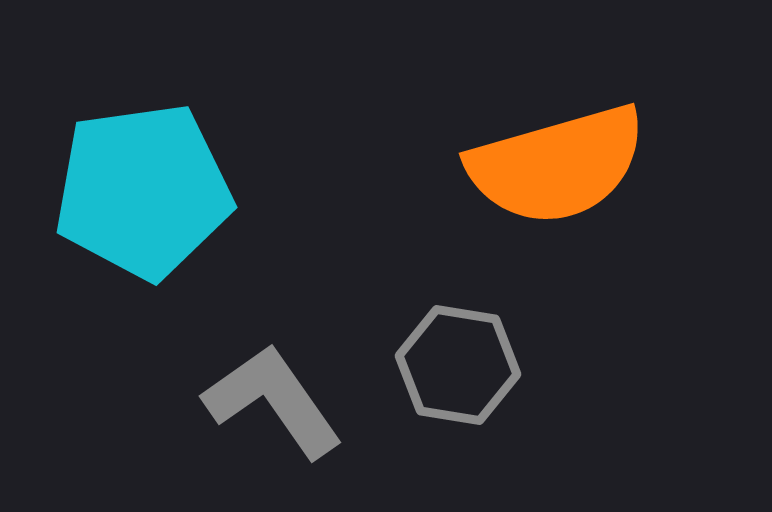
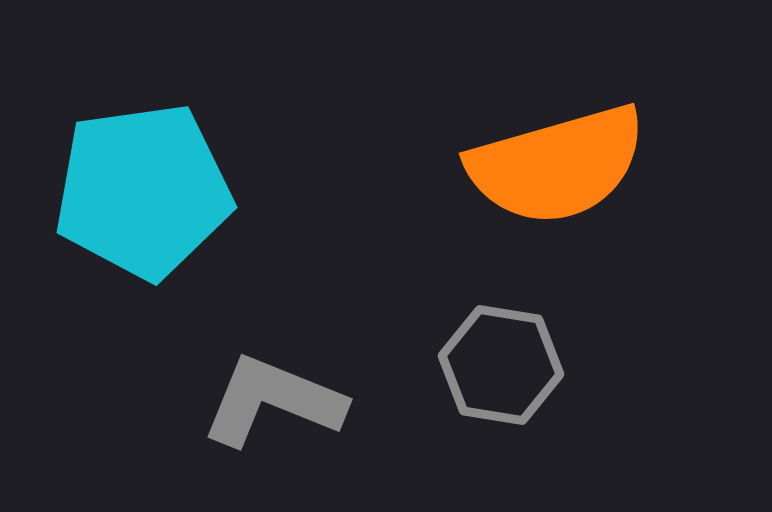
gray hexagon: moved 43 px right
gray L-shape: rotated 33 degrees counterclockwise
